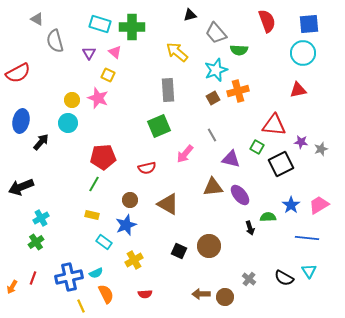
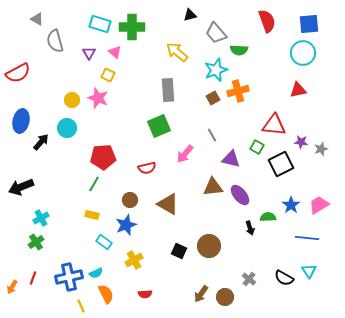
cyan circle at (68, 123): moved 1 px left, 5 px down
brown arrow at (201, 294): rotated 54 degrees counterclockwise
